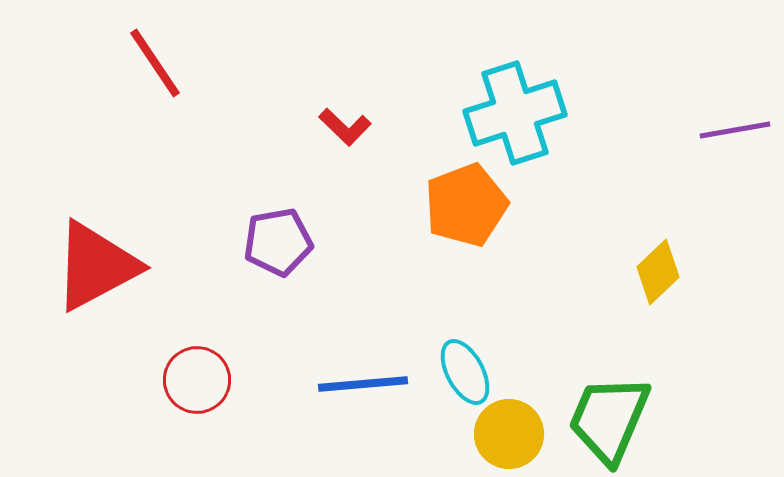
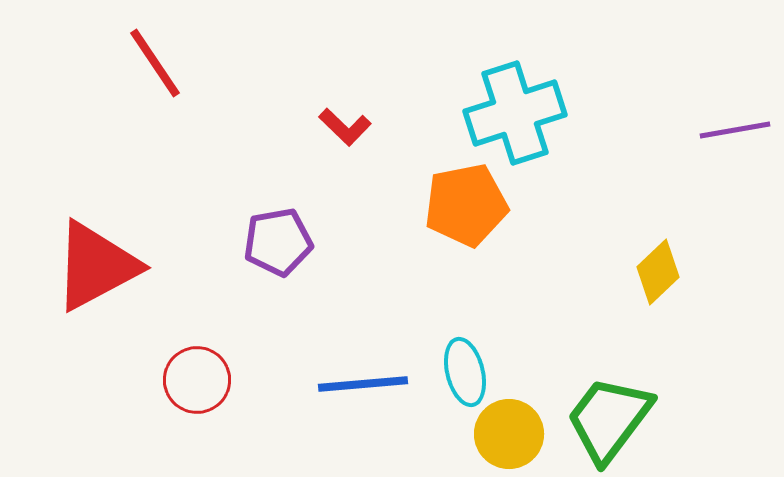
orange pentagon: rotated 10 degrees clockwise
cyan ellipse: rotated 14 degrees clockwise
green trapezoid: rotated 14 degrees clockwise
